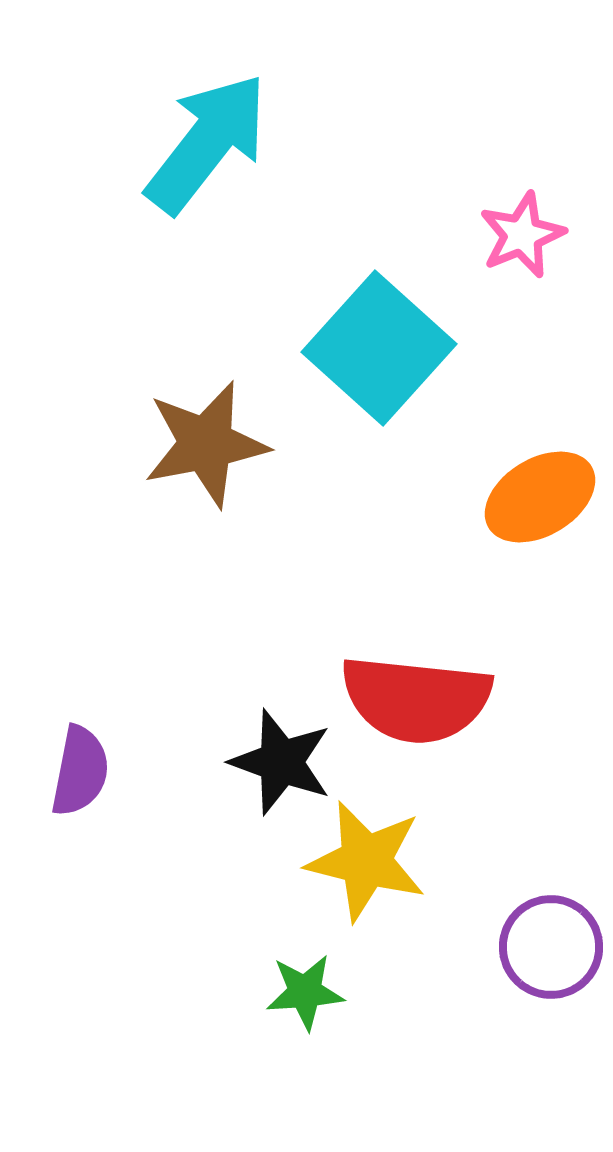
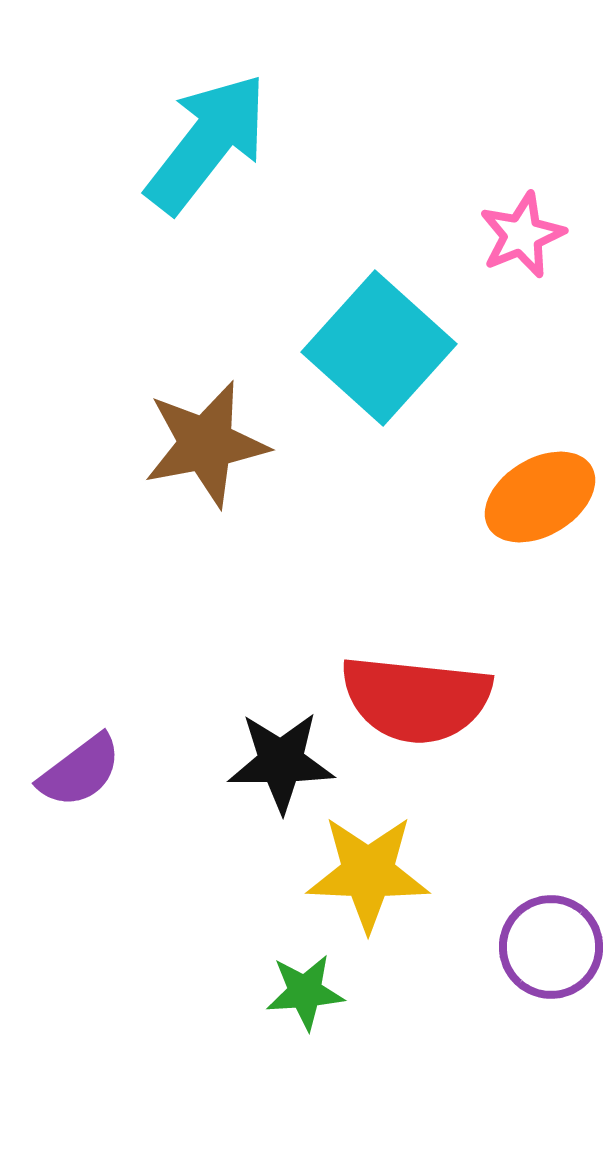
black star: rotated 20 degrees counterclockwise
purple semicircle: rotated 42 degrees clockwise
yellow star: moved 2 px right, 12 px down; rotated 12 degrees counterclockwise
